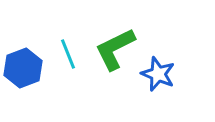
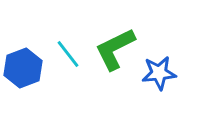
cyan line: rotated 16 degrees counterclockwise
blue star: moved 1 px right, 1 px up; rotated 28 degrees counterclockwise
